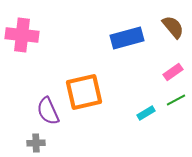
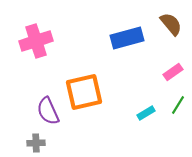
brown semicircle: moved 2 px left, 3 px up
pink cross: moved 14 px right, 6 px down; rotated 24 degrees counterclockwise
green line: moved 2 px right, 5 px down; rotated 30 degrees counterclockwise
